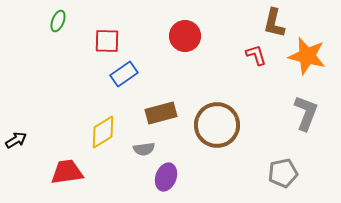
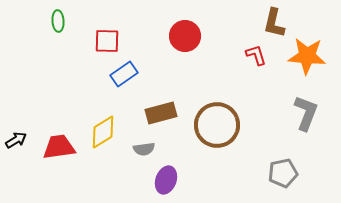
green ellipse: rotated 25 degrees counterclockwise
orange star: rotated 9 degrees counterclockwise
red trapezoid: moved 8 px left, 25 px up
purple ellipse: moved 3 px down
